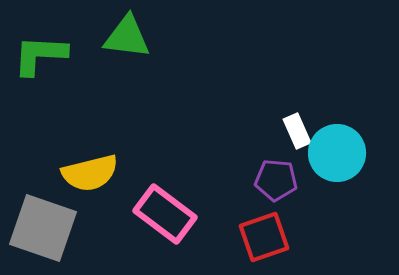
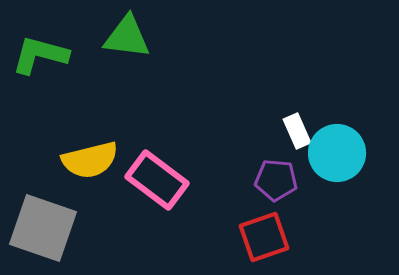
green L-shape: rotated 12 degrees clockwise
yellow semicircle: moved 13 px up
pink rectangle: moved 8 px left, 34 px up
